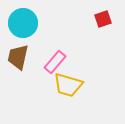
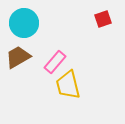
cyan circle: moved 1 px right
brown trapezoid: rotated 48 degrees clockwise
yellow trapezoid: rotated 60 degrees clockwise
